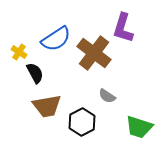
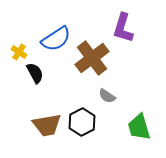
brown cross: moved 2 px left, 5 px down; rotated 16 degrees clockwise
brown trapezoid: moved 19 px down
green trapezoid: rotated 56 degrees clockwise
